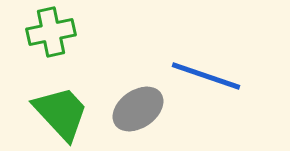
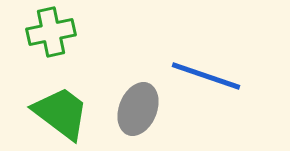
gray ellipse: rotated 33 degrees counterclockwise
green trapezoid: rotated 10 degrees counterclockwise
